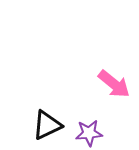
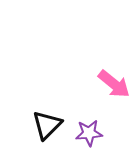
black triangle: rotated 20 degrees counterclockwise
